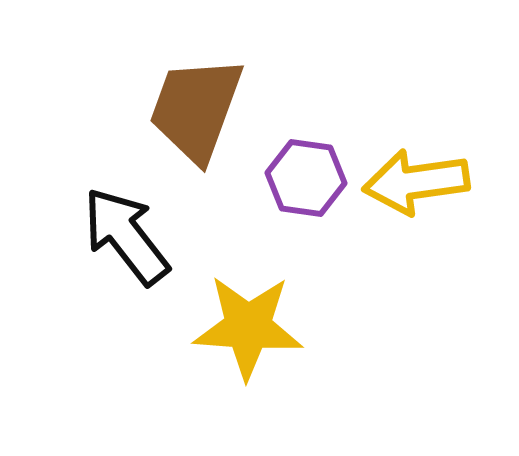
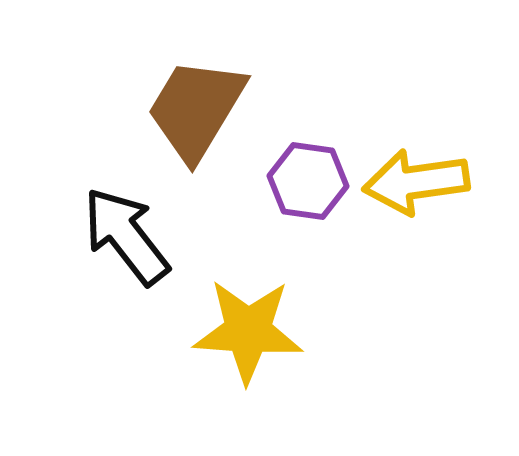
brown trapezoid: rotated 11 degrees clockwise
purple hexagon: moved 2 px right, 3 px down
yellow star: moved 4 px down
